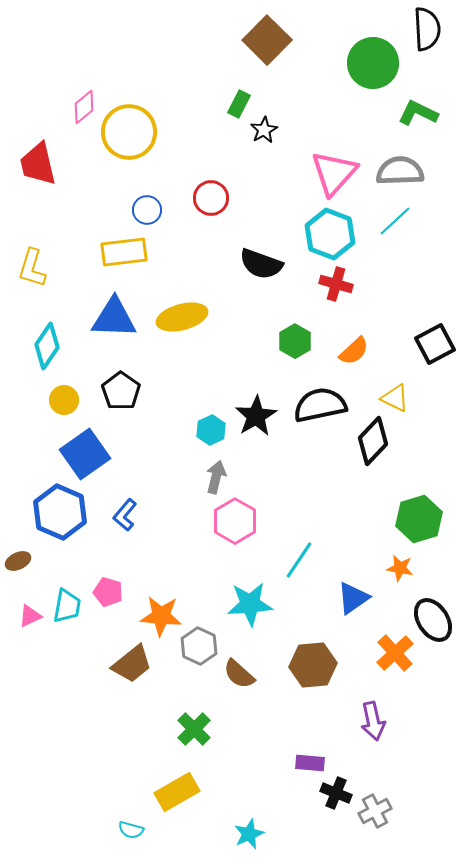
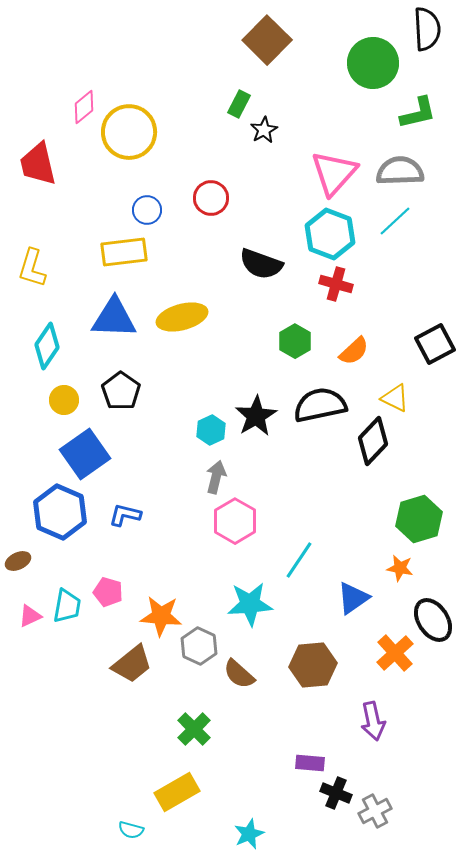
green L-shape at (418, 113): rotated 141 degrees clockwise
blue L-shape at (125, 515): rotated 64 degrees clockwise
